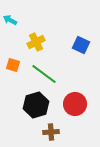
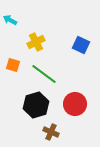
brown cross: rotated 28 degrees clockwise
